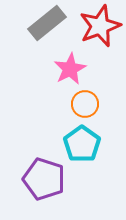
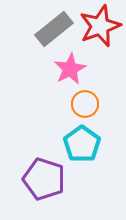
gray rectangle: moved 7 px right, 6 px down
